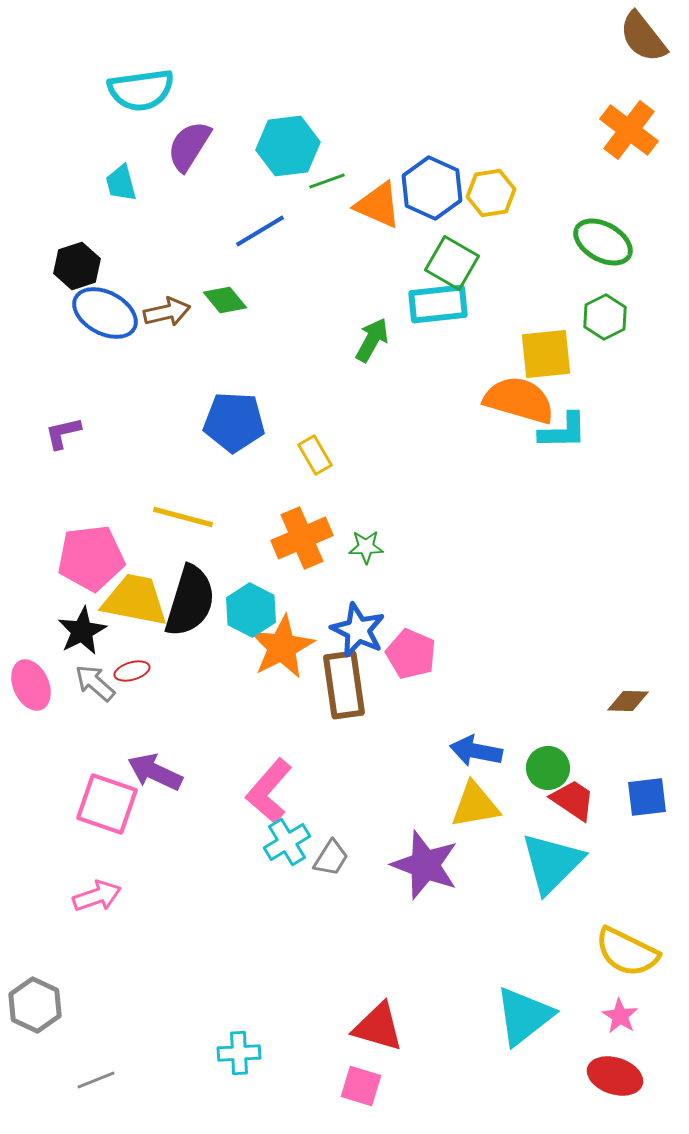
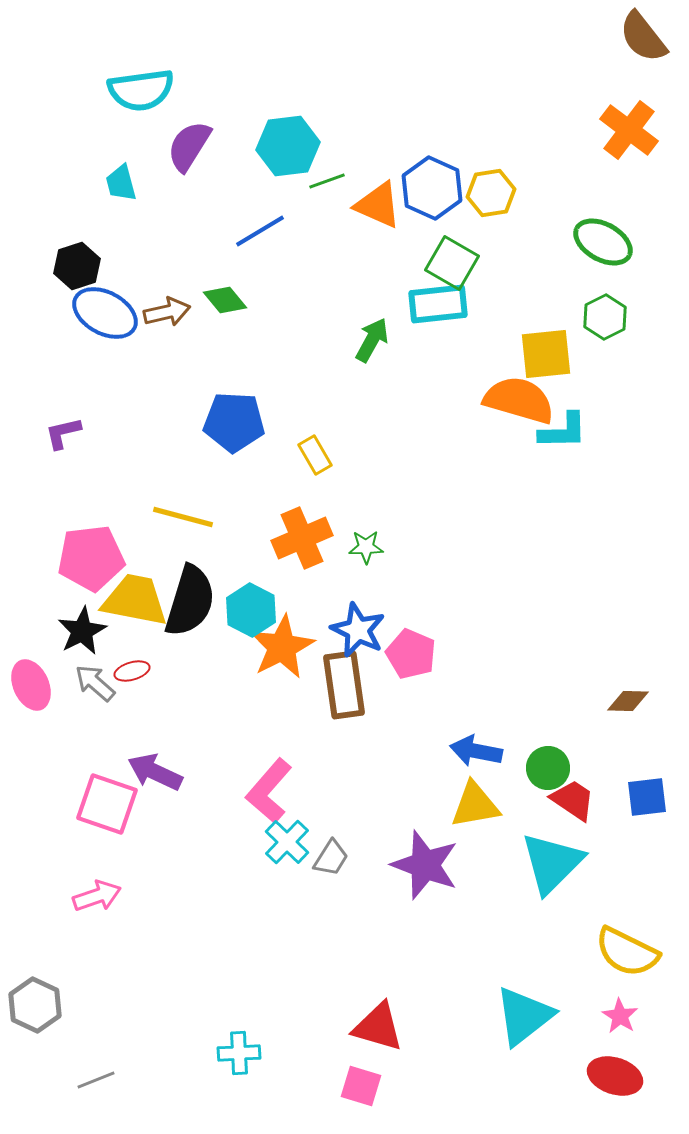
cyan cross at (287, 842): rotated 15 degrees counterclockwise
